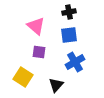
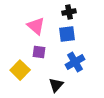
blue square: moved 2 px left, 1 px up
yellow square: moved 3 px left, 7 px up; rotated 12 degrees clockwise
